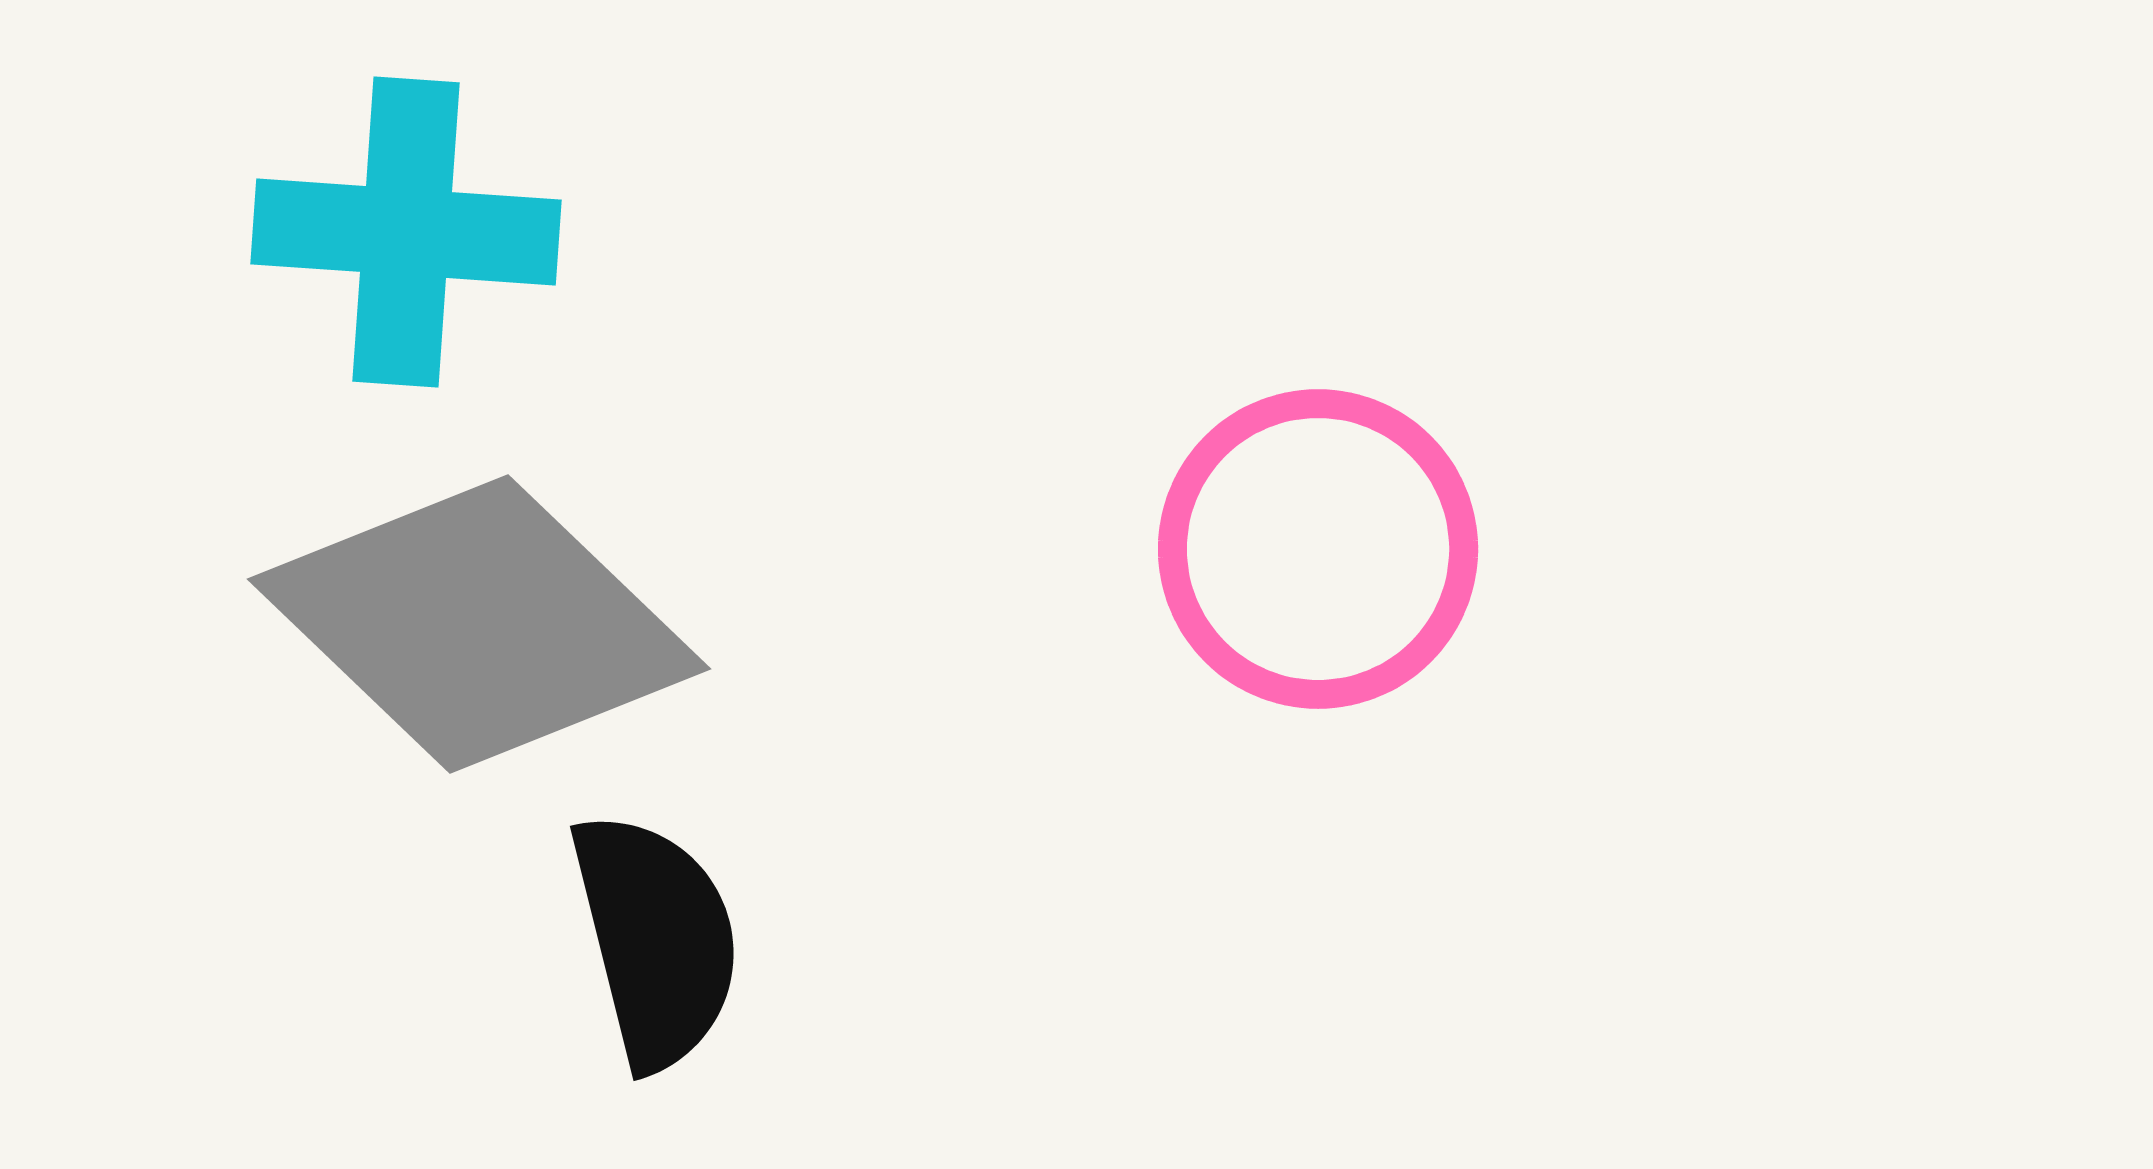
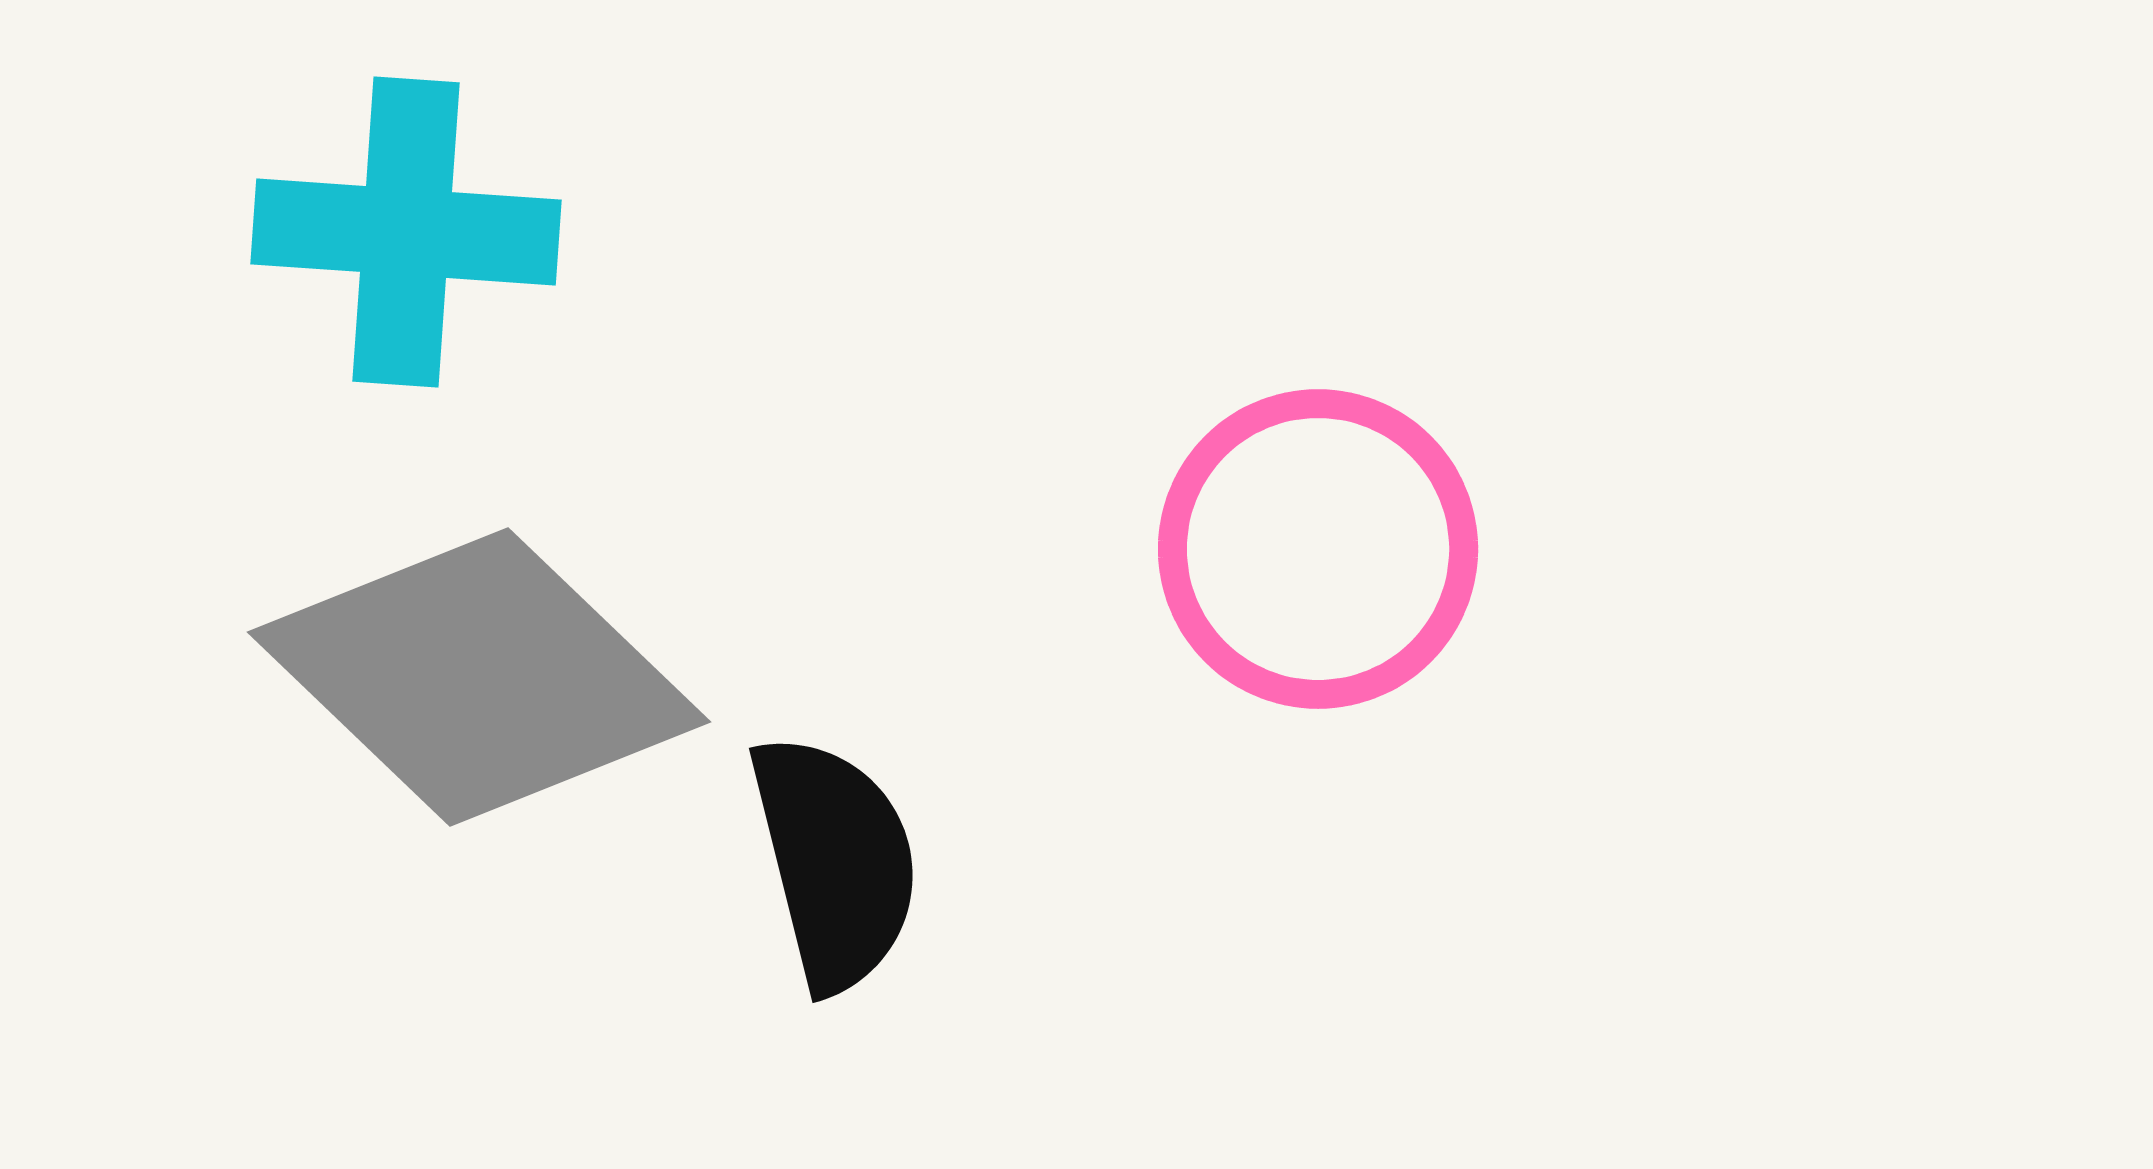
gray diamond: moved 53 px down
black semicircle: moved 179 px right, 78 px up
